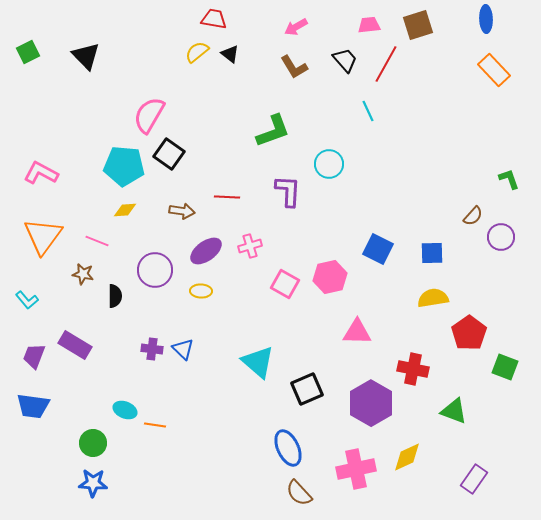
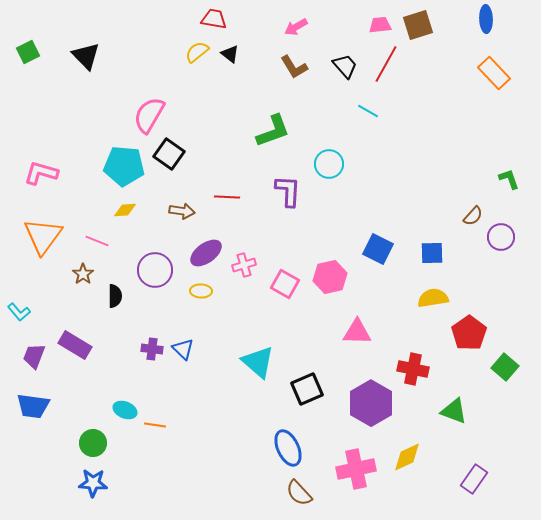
pink trapezoid at (369, 25): moved 11 px right
black trapezoid at (345, 60): moved 6 px down
orange rectangle at (494, 70): moved 3 px down
cyan line at (368, 111): rotated 35 degrees counterclockwise
pink L-shape at (41, 173): rotated 12 degrees counterclockwise
pink cross at (250, 246): moved 6 px left, 19 px down
purple ellipse at (206, 251): moved 2 px down
brown star at (83, 274): rotated 25 degrees clockwise
cyan L-shape at (27, 300): moved 8 px left, 12 px down
green square at (505, 367): rotated 20 degrees clockwise
